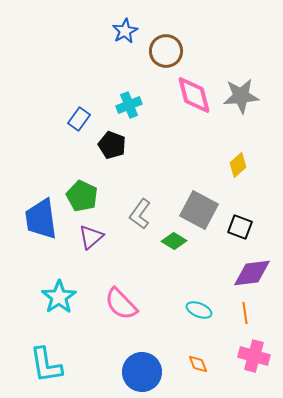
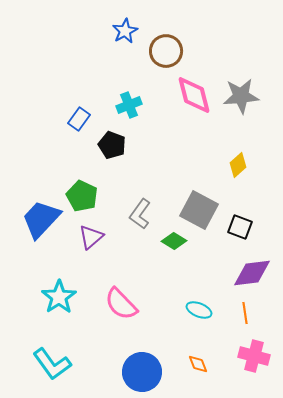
blue trapezoid: rotated 51 degrees clockwise
cyan L-shape: moved 6 px right, 1 px up; rotated 27 degrees counterclockwise
